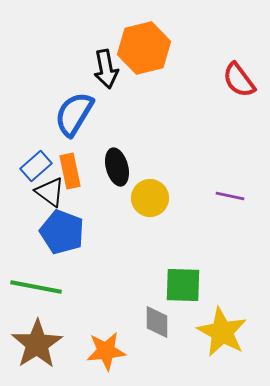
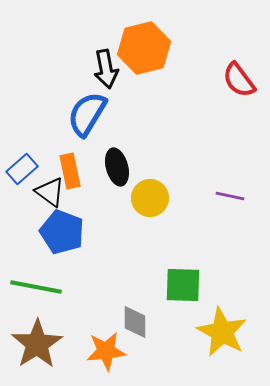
blue semicircle: moved 13 px right
blue rectangle: moved 14 px left, 3 px down
gray diamond: moved 22 px left
